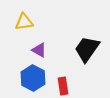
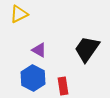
yellow triangle: moved 5 px left, 8 px up; rotated 18 degrees counterclockwise
